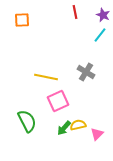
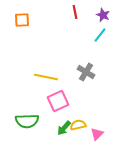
green semicircle: rotated 115 degrees clockwise
